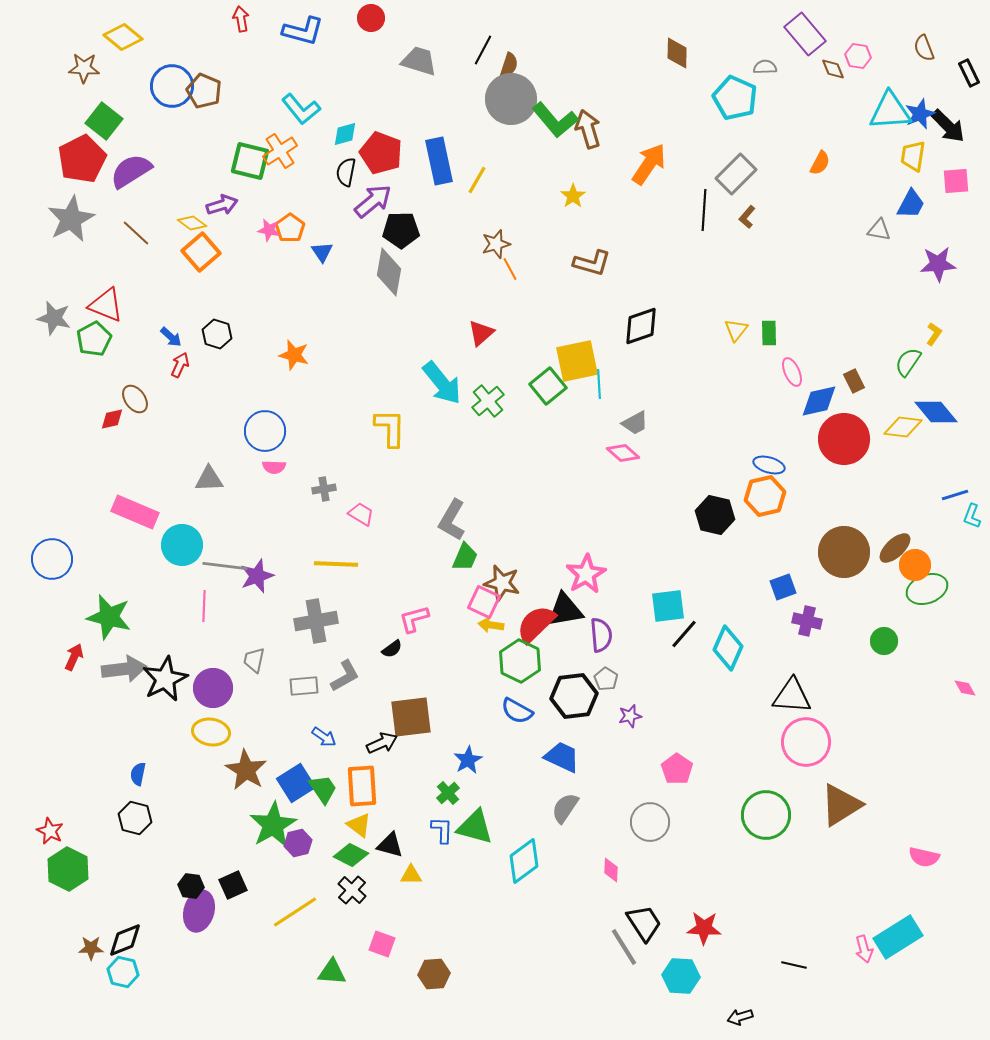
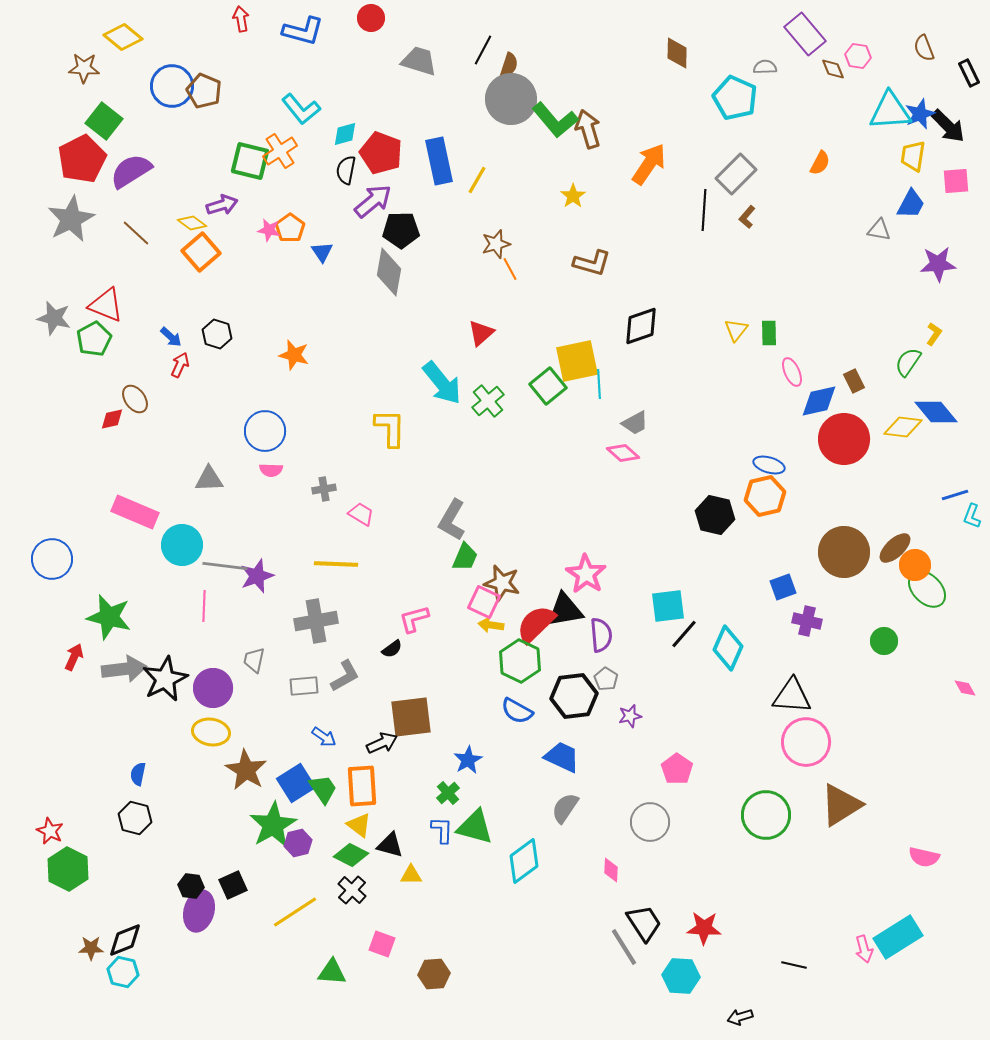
black semicircle at (346, 172): moved 2 px up
pink semicircle at (274, 467): moved 3 px left, 3 px down
pink star at (586, 574): rotated 9 degrees counterclockwise
green ellipse at (927, 589): rotated 66 degrees clockwise
